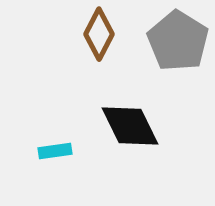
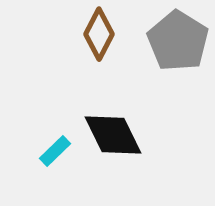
black diamond: moved 17 px left, 9 px down
cyan rectangle: rotated 36 degrees counterclockwise
